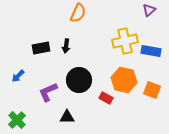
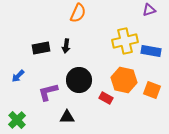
purple triangle: rotated 24 degrees clockwise
purple L-shape: rotated 10 degrees clockwise
